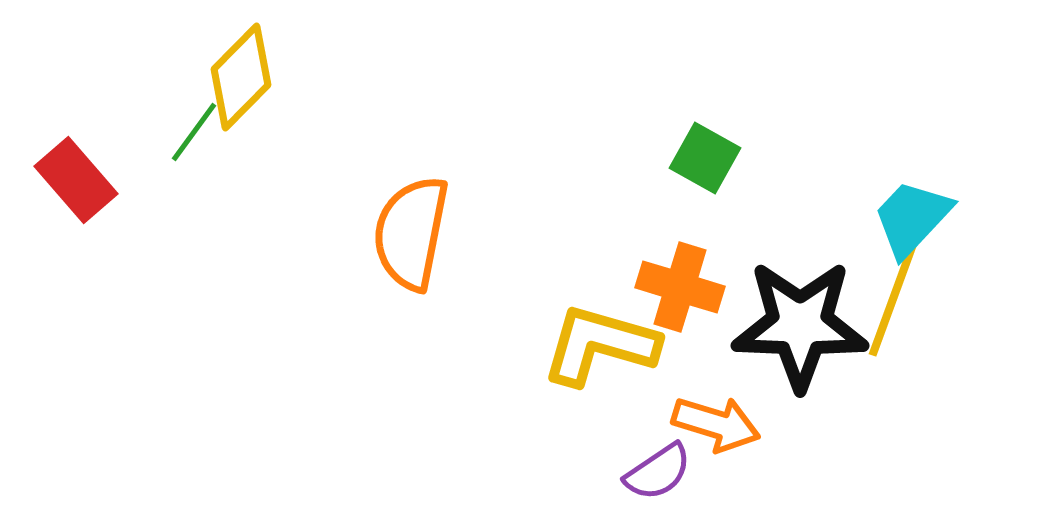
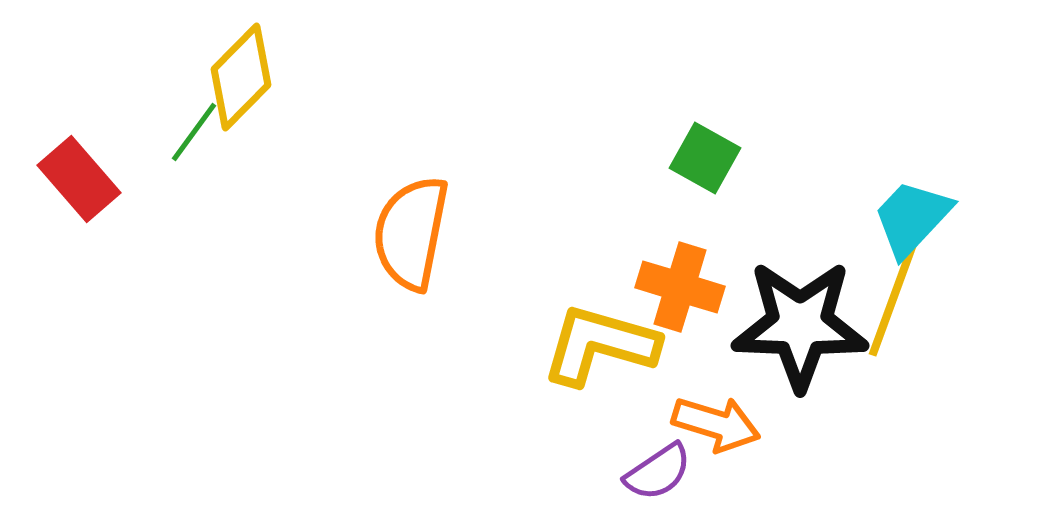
red rectangle: moved 3 px right, 1 px up
